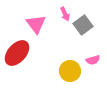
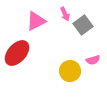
pink triangle: moved 3 px up; rotated 40 degrees clockwise
